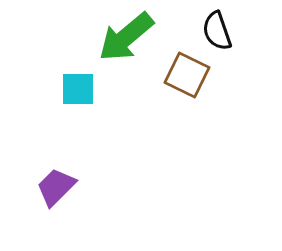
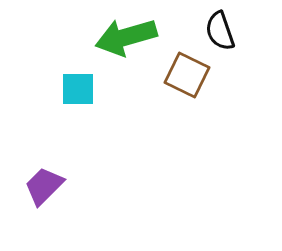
black semicircle: moved 3 px right
green arrow: rotated 24 degrees clockwise
purple trapezoid: moved 12 px left, 1 px up
